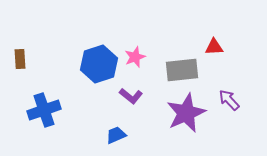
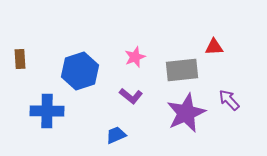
blue hexagon: moved 19 px left, 7 px down
blue cross: moved 3 px right, 1 px down; rotated 20 degrees clockwise
